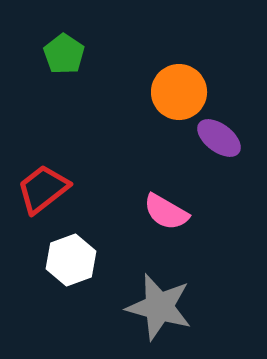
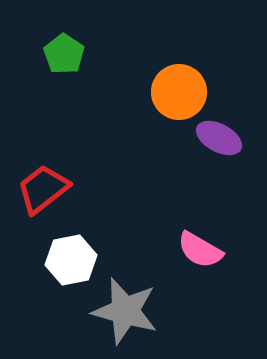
purple ellipse: rotated 9 degrees counterclockwise
pink semicircle: moved 34 px right, 38 px down
white hexagon: rotated 9 degrees clockwise
gray star: moved 34 px left, 4 px down
